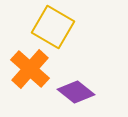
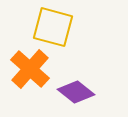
yellow square: rotated 15 degrees counterclockwise
